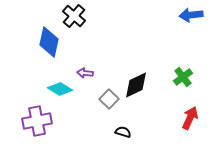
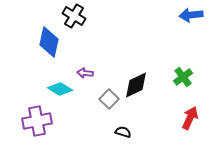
black cross: rotated 10 degrees counterclockwise
